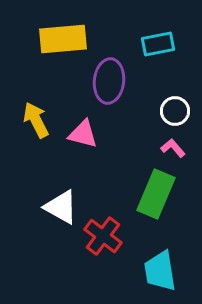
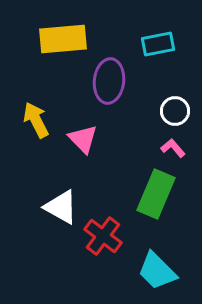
pink triangle: moved 5 px down; rotated 32 degrees clockwise
cyan trapezoid: moved 3 px left; rotated 36 degrees counterclockwise
